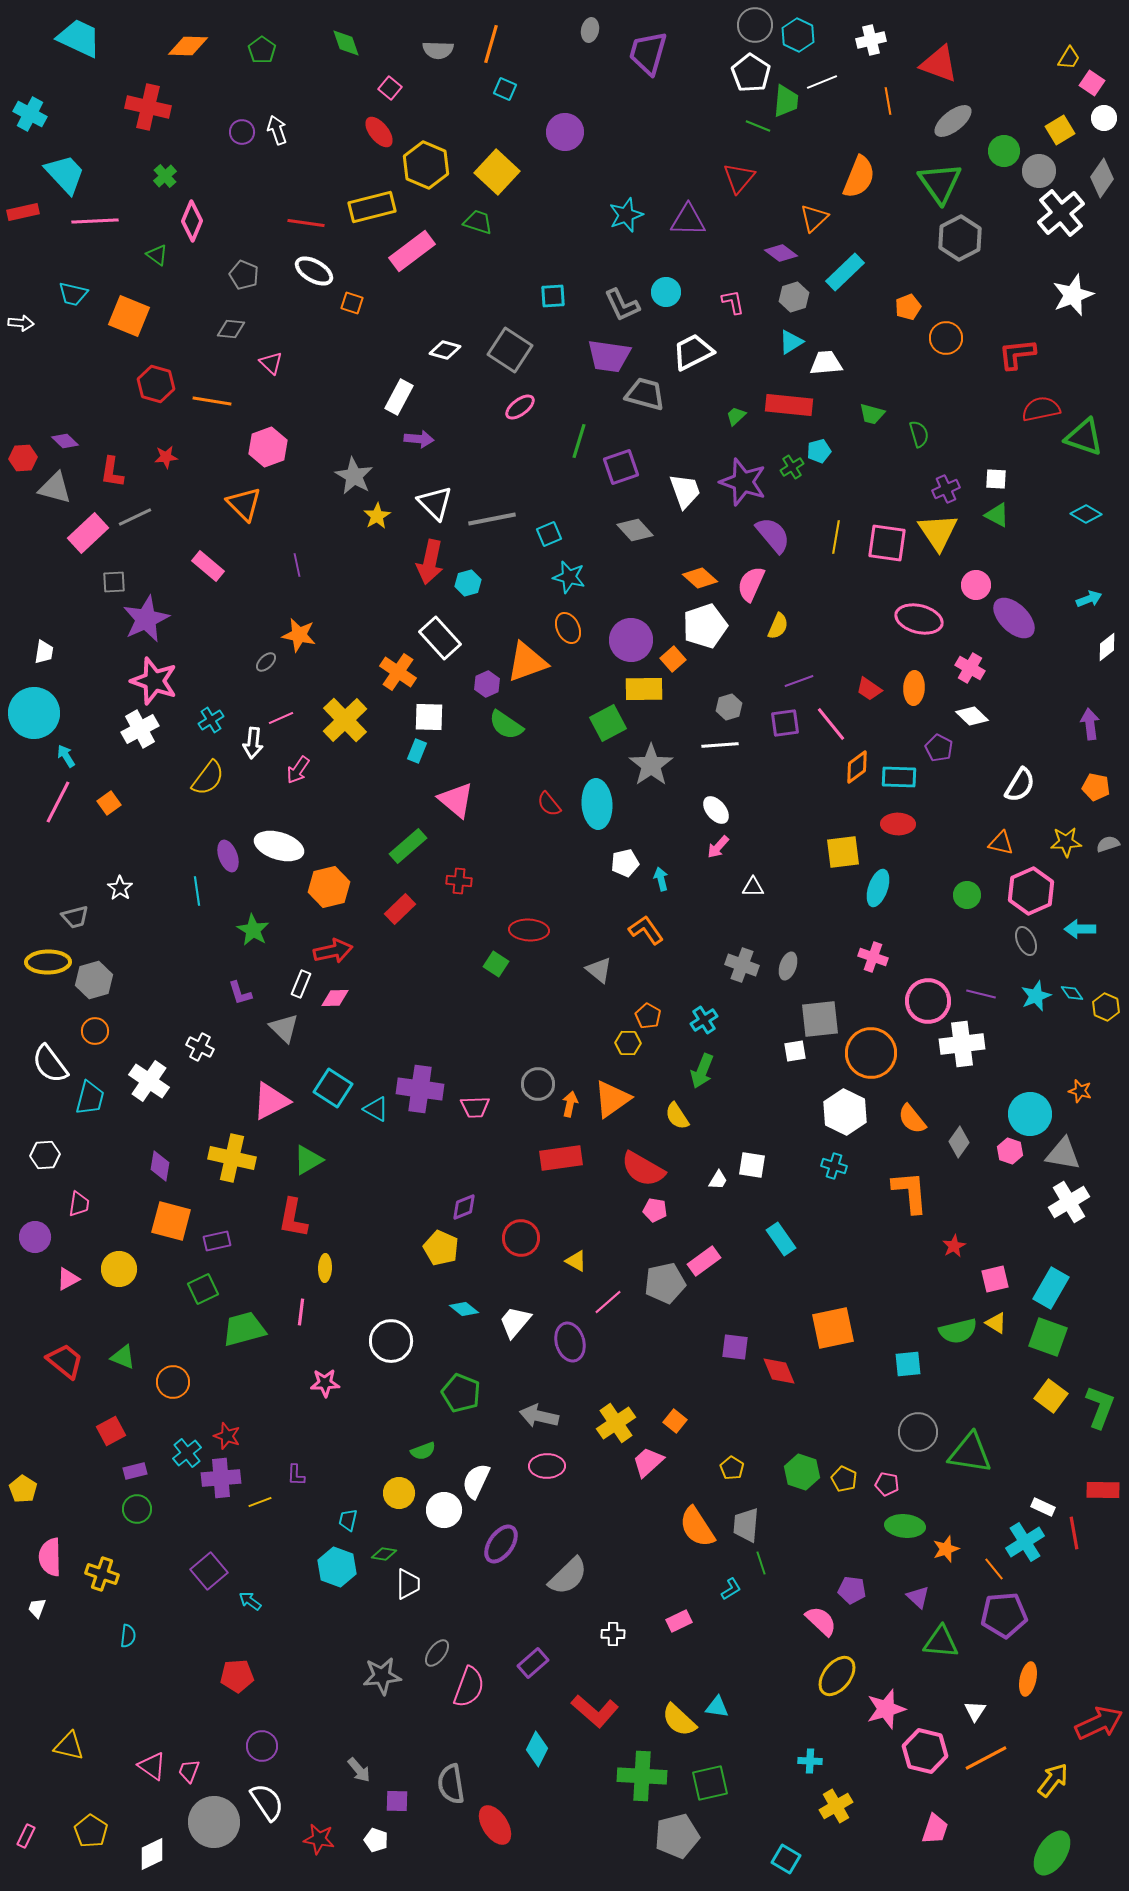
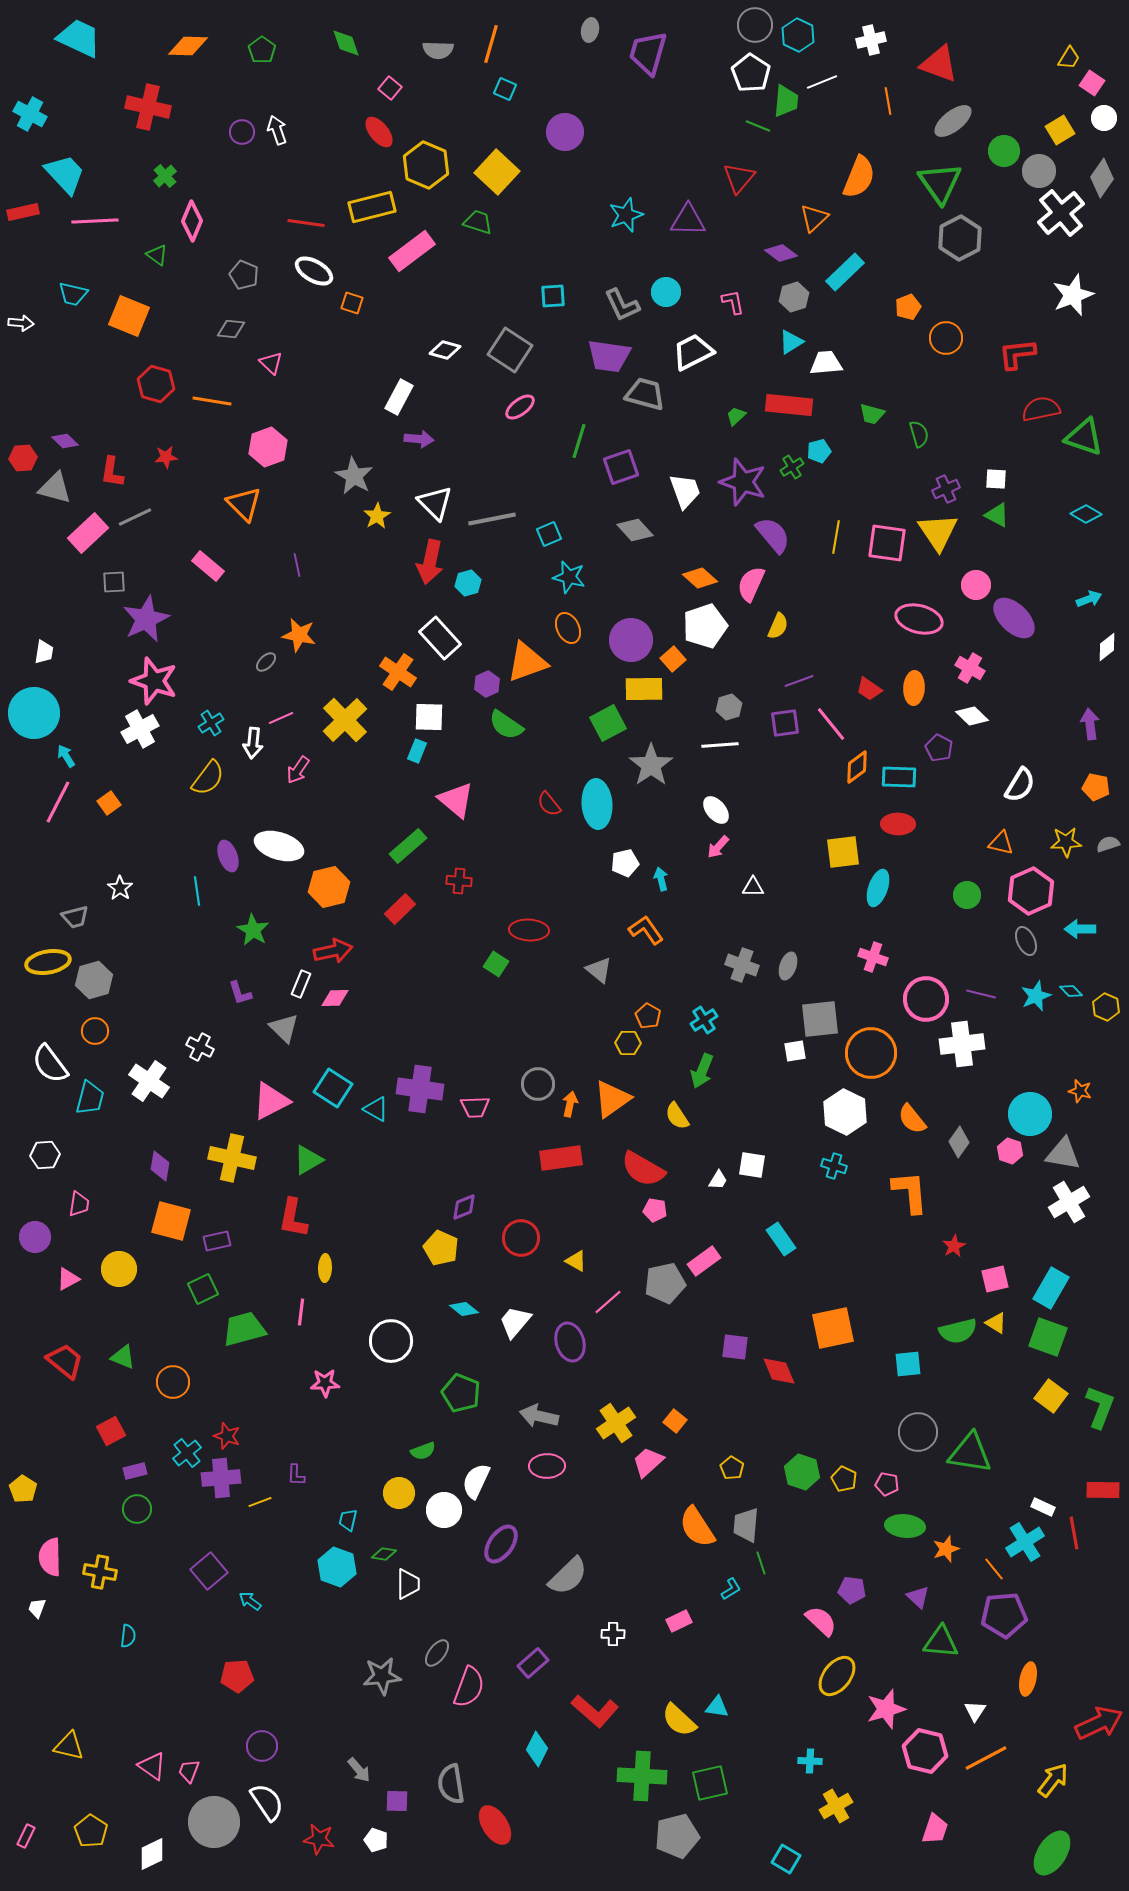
cyan cross at (211, 720): moved 3 px down
yellow ellipse at (48, 962): rotated 9 degrees counterclockwise
cyan diamond at (1072, 993): moved 1 px left, 2 px up; rotated 10 degrees counterclockwise
pink circle at (928, 1001): moved 2 px left, 2 px up
yellow cross at (102, 1574): moved 2 px left, 2 px up; rotated 8 degrees counterclockwise
